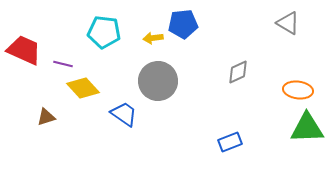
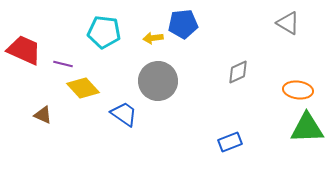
brown triangle: moved 3 px left, 2 px up; rotated 42 degrees clockwise
